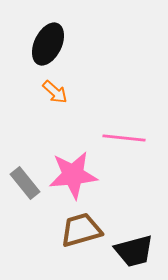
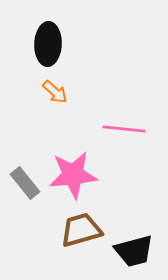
black ellipse: rotated 24 degrees counterclockwise
pink line: moved 9 px up
